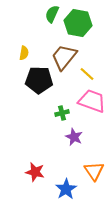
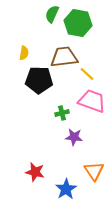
brown trapezoid: rotated 44 degrees clockwise
purple star: rotated 18 degrees counterclockwise
